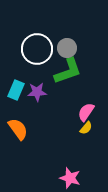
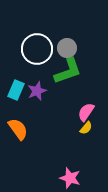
purple star: moved 1 px up; rotated 18 degrees counterclockwise
